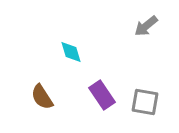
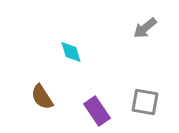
gray arrow: moved 1 px left, 2 px down
purple rectangle: moved 5 px left, 16 px down
